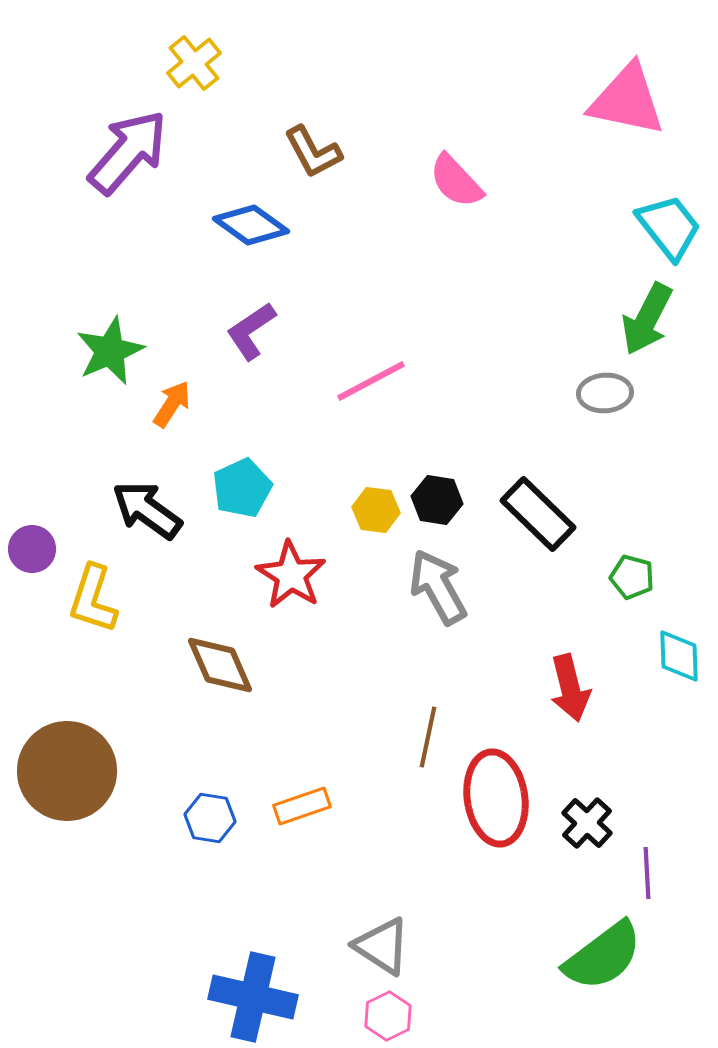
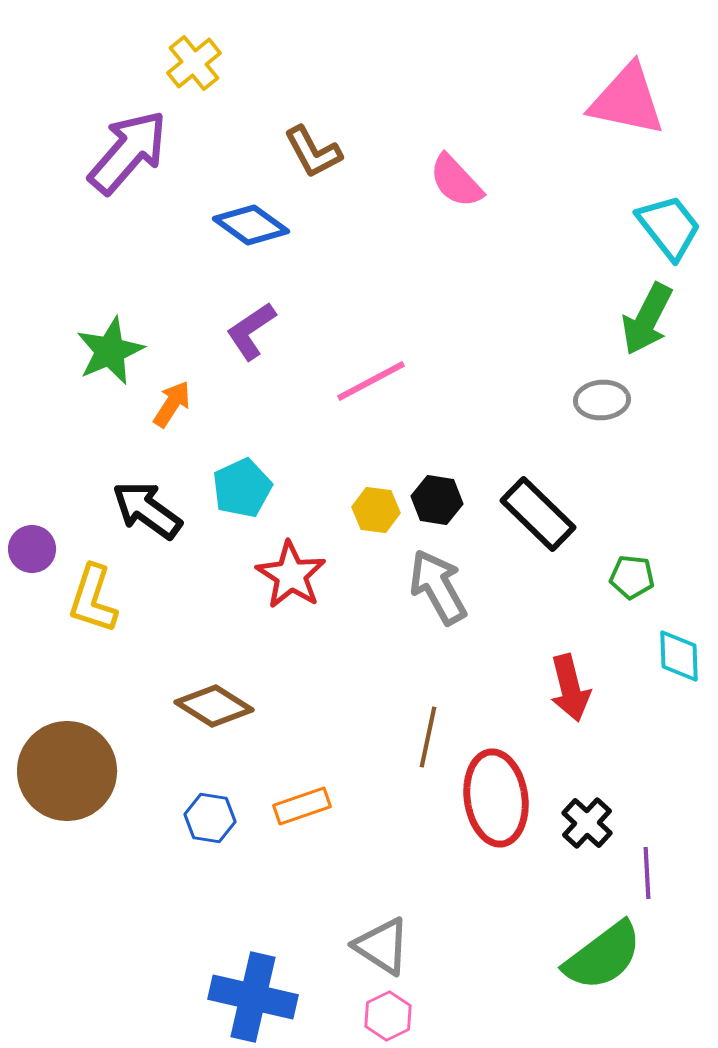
gray ellipse: moved 3 px left, 7 px down
green pentagon: rotated 9 degrees counterclockwise
brown diamond: moved 6 px left, 41 px down; rotated 34 degrees counterclockwise
